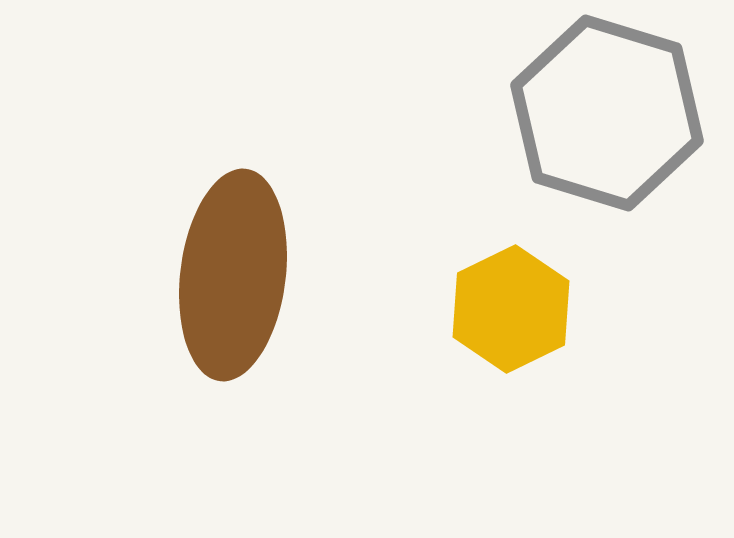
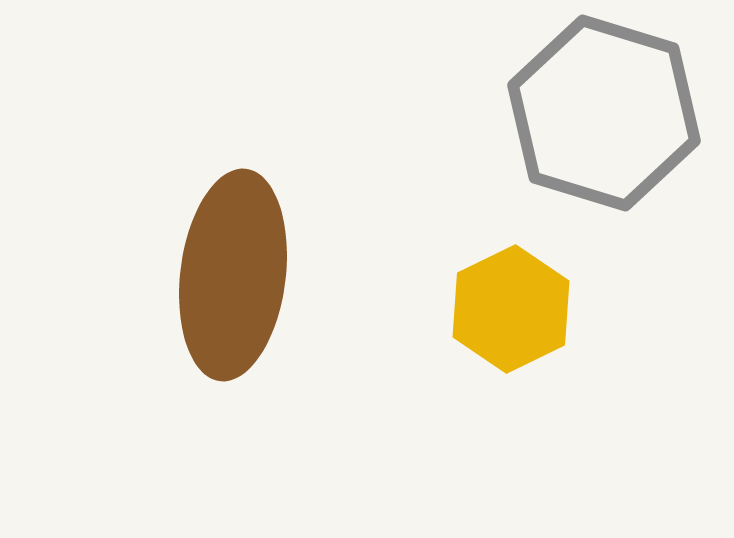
gray hexagon: moved 3 px left
